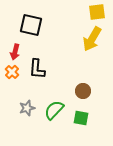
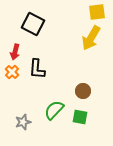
black square: moved 2 px right, 1 px up; rotated 15 degrees clockwise
yellow arrow: moved 1 px left, 1 px up
gray star: moved 4 px left, 14 px down
green square: moved 1 px left, 1 px up
